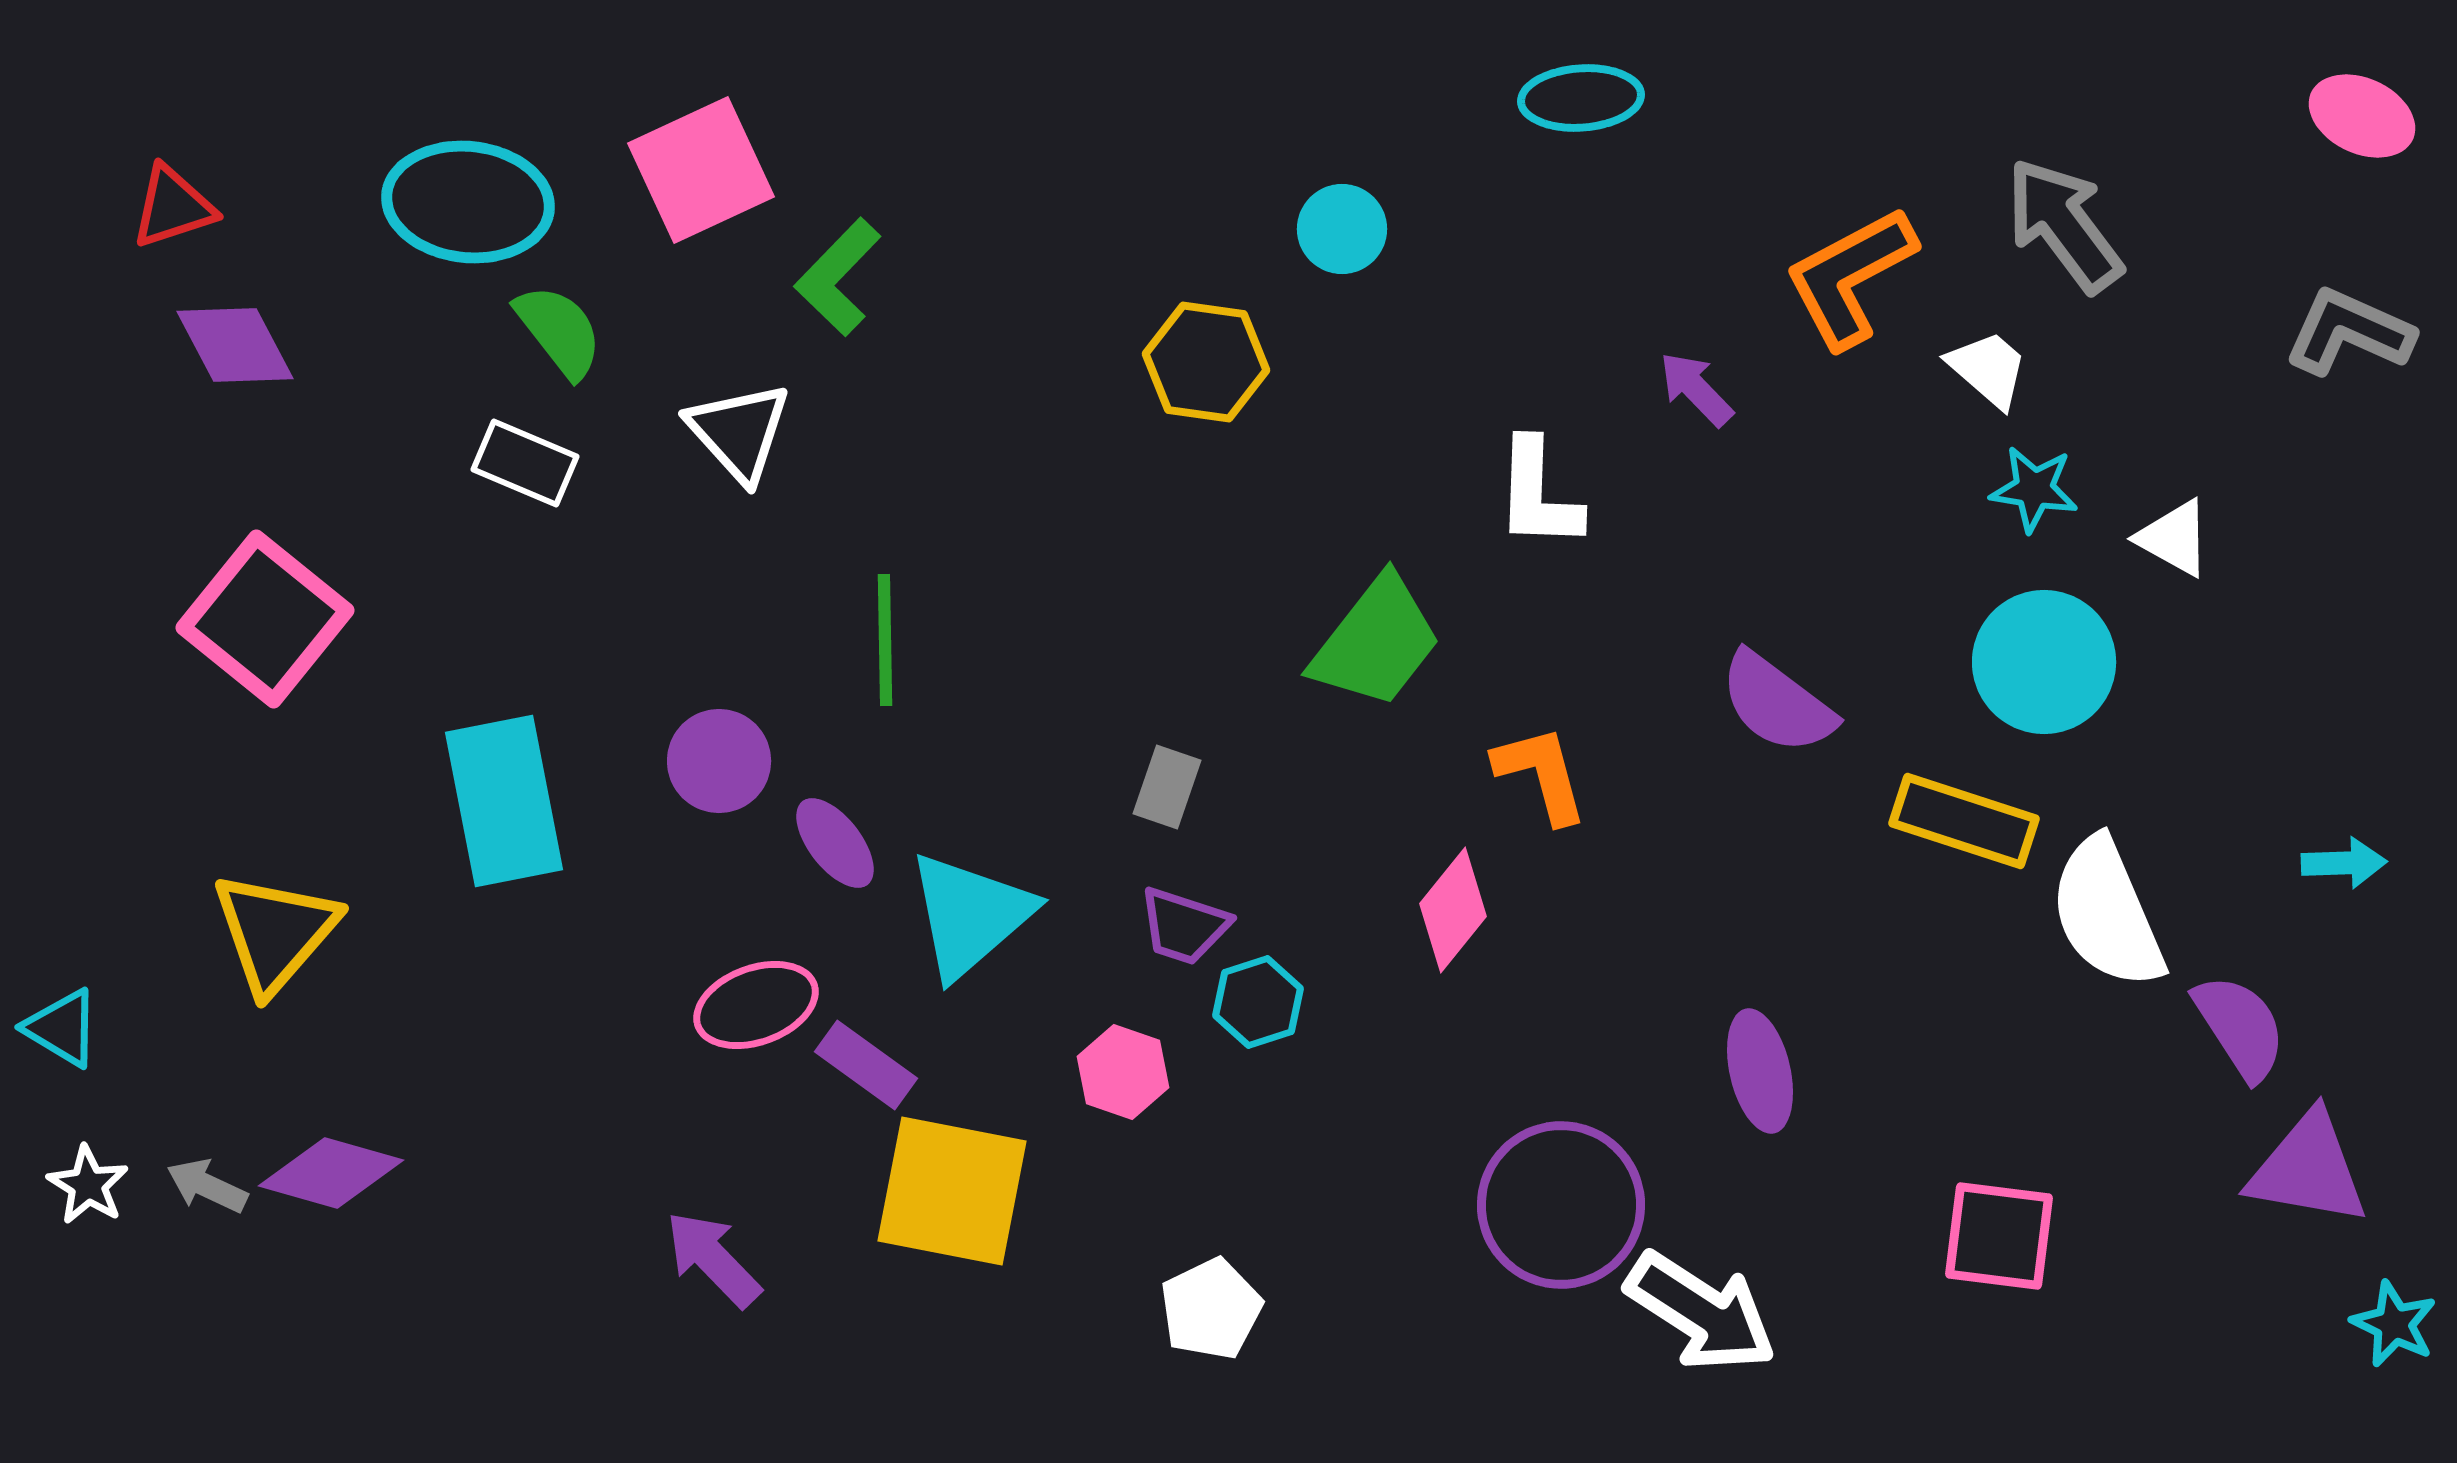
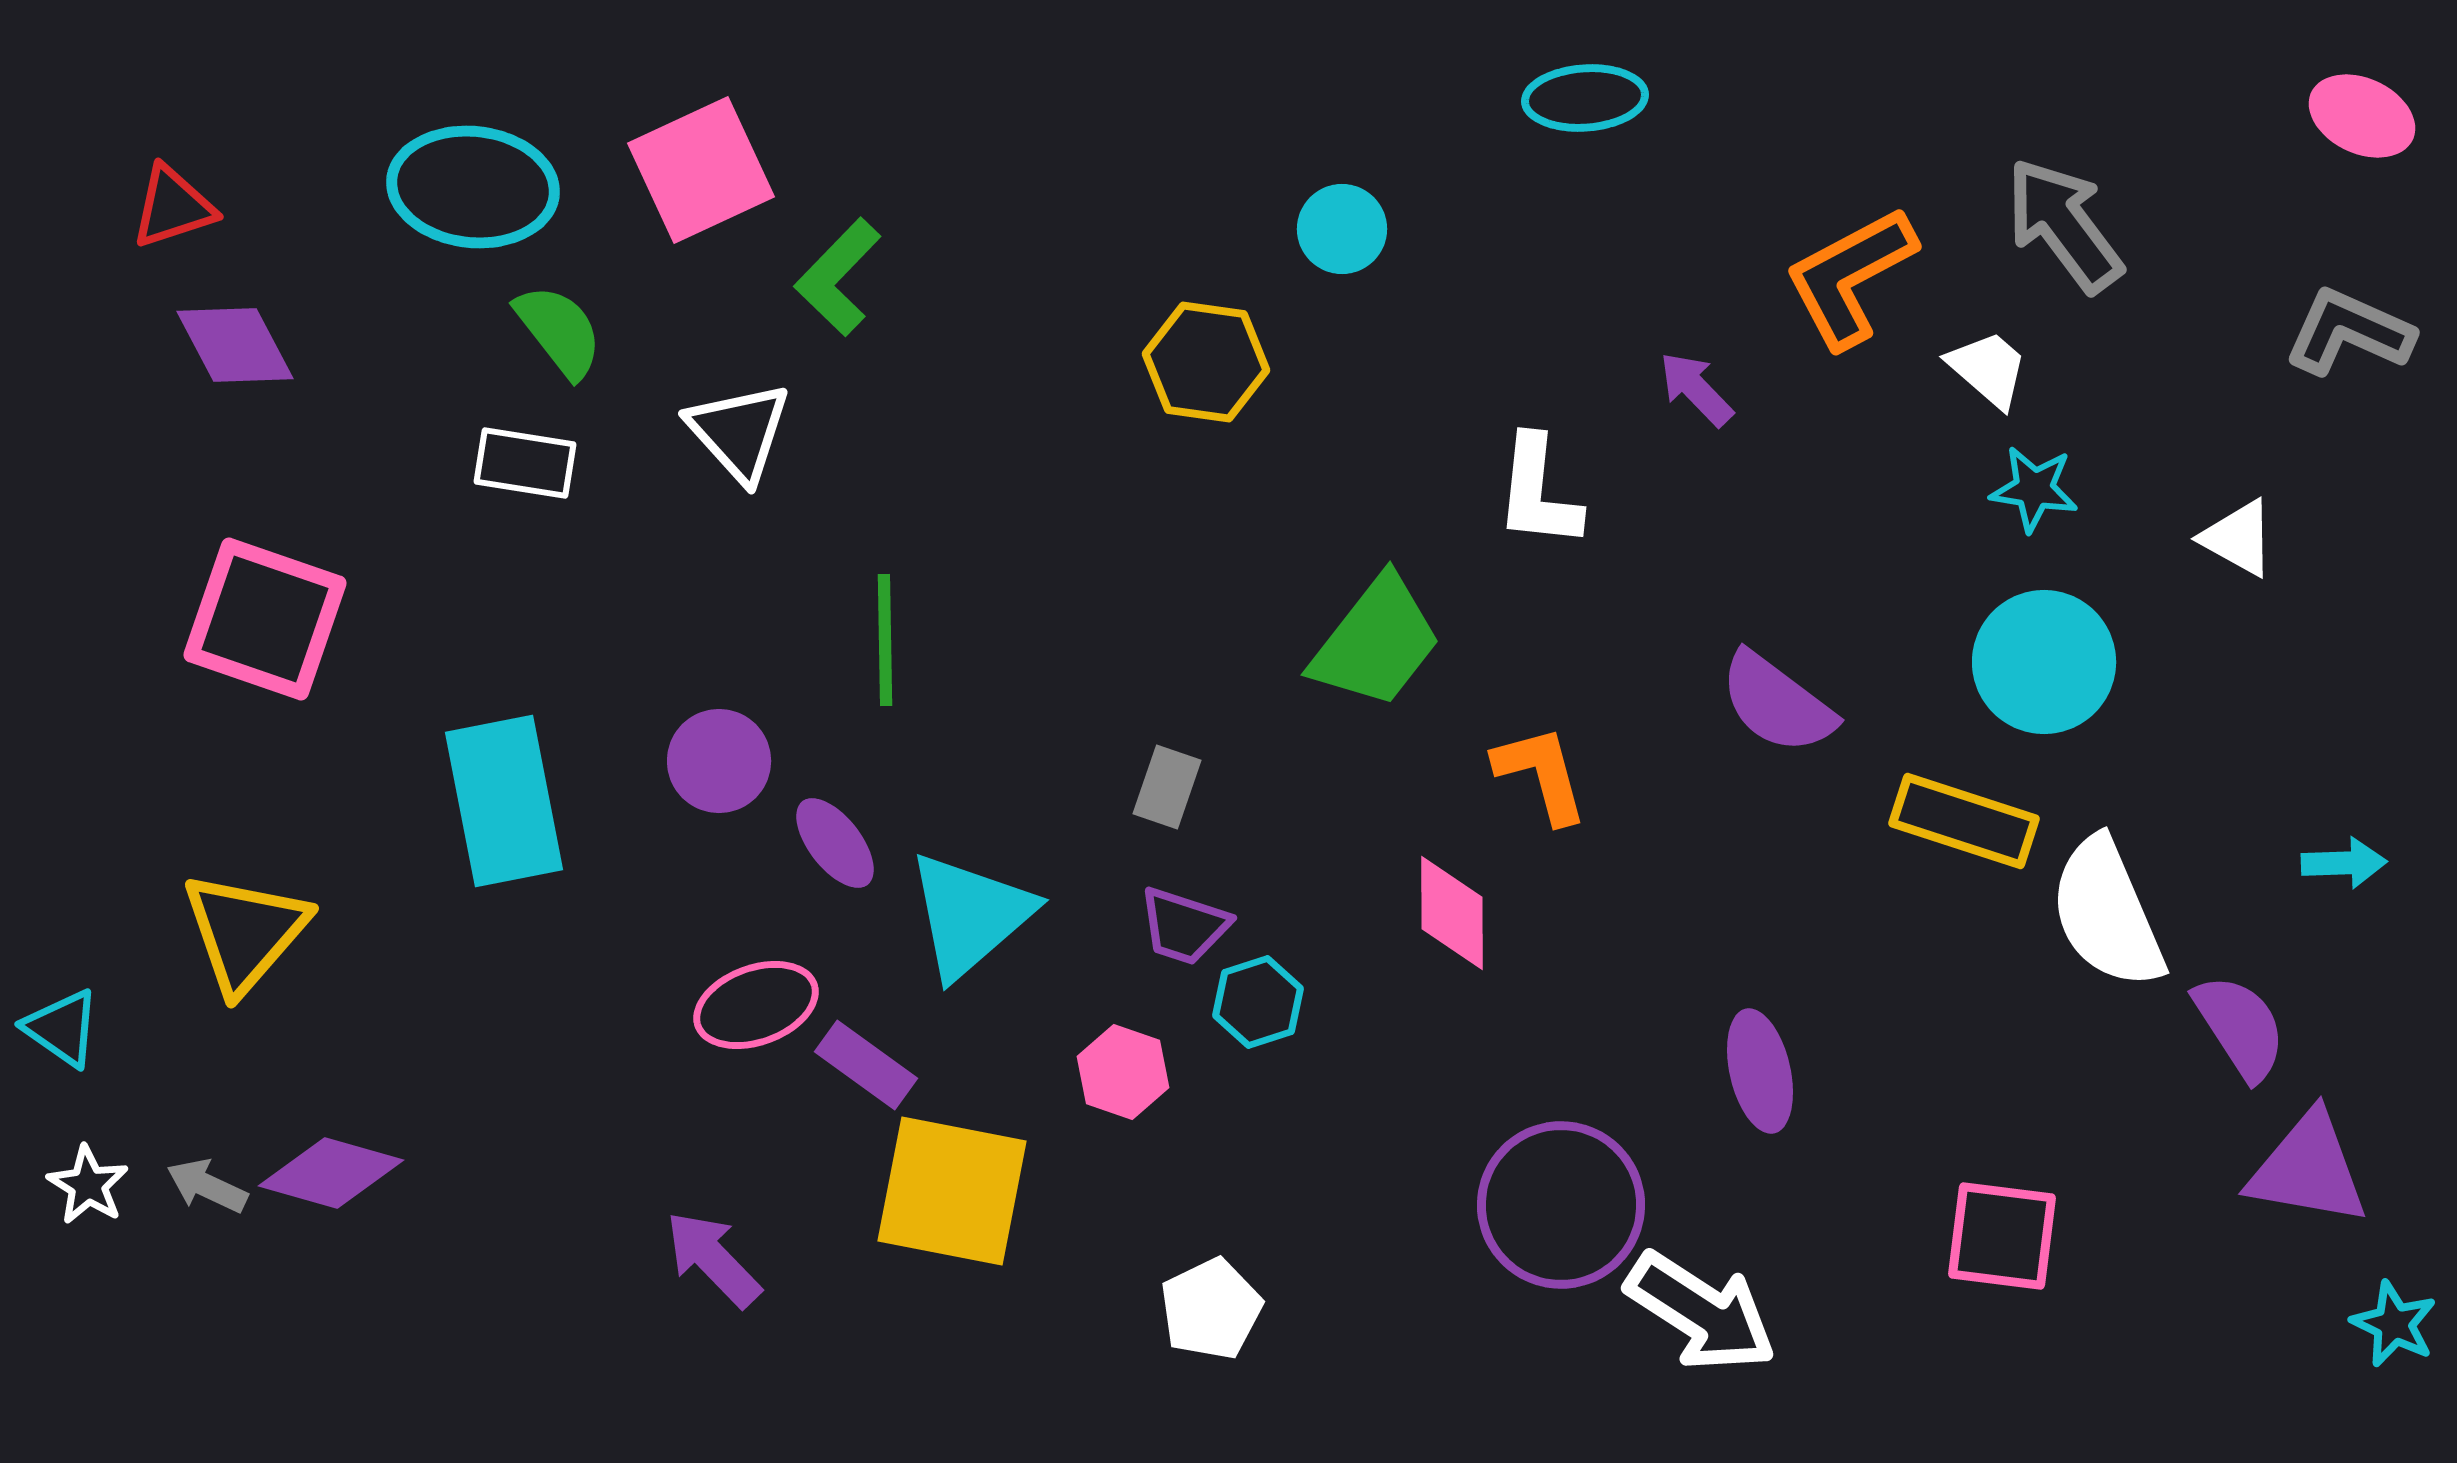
cyan ellipse at (1581, 98): moved 4 px right
cyan ellipse at (468, 202): moved 5 px right, 15 px up
white rectangle at (525, 463): rotated 14 degrees counterclockwise
white L-shape at (1538, 494): moved 2 px up; rotated 4 degrees clockwise
white triangle at (2174, 538): moved 64 px right
pink square at (265, 619): rotated 20 degrees counterclockwise
pink diamond at (1453, 910): moved 1 px left, 3 px down; rotated 39 degrees counterclockwise
yellow triangle at (275, 932): moved 30 px left
cyan triangle at (62, 1028): rotated 4 degrees clockwise
pink square at (1999, 1236): moved 3 px right
